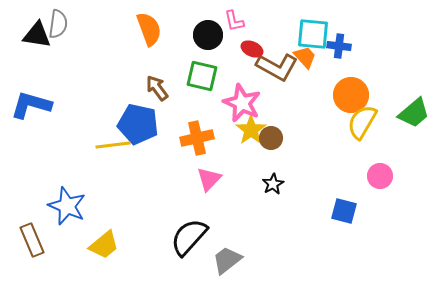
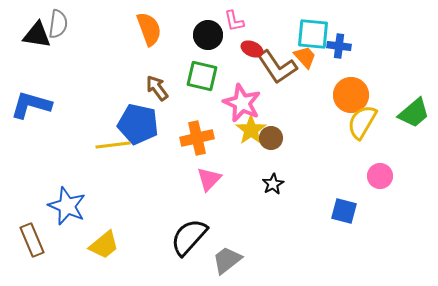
brown L-shape: rotated 27 degrees clockwise
